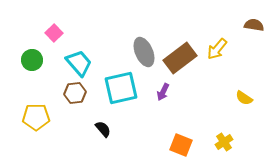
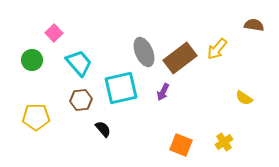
brown hexagon: moved 6 px right, 7 px down
